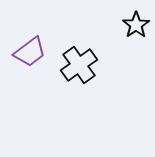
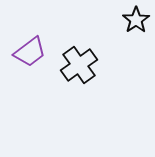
black star: moved 5 px up
